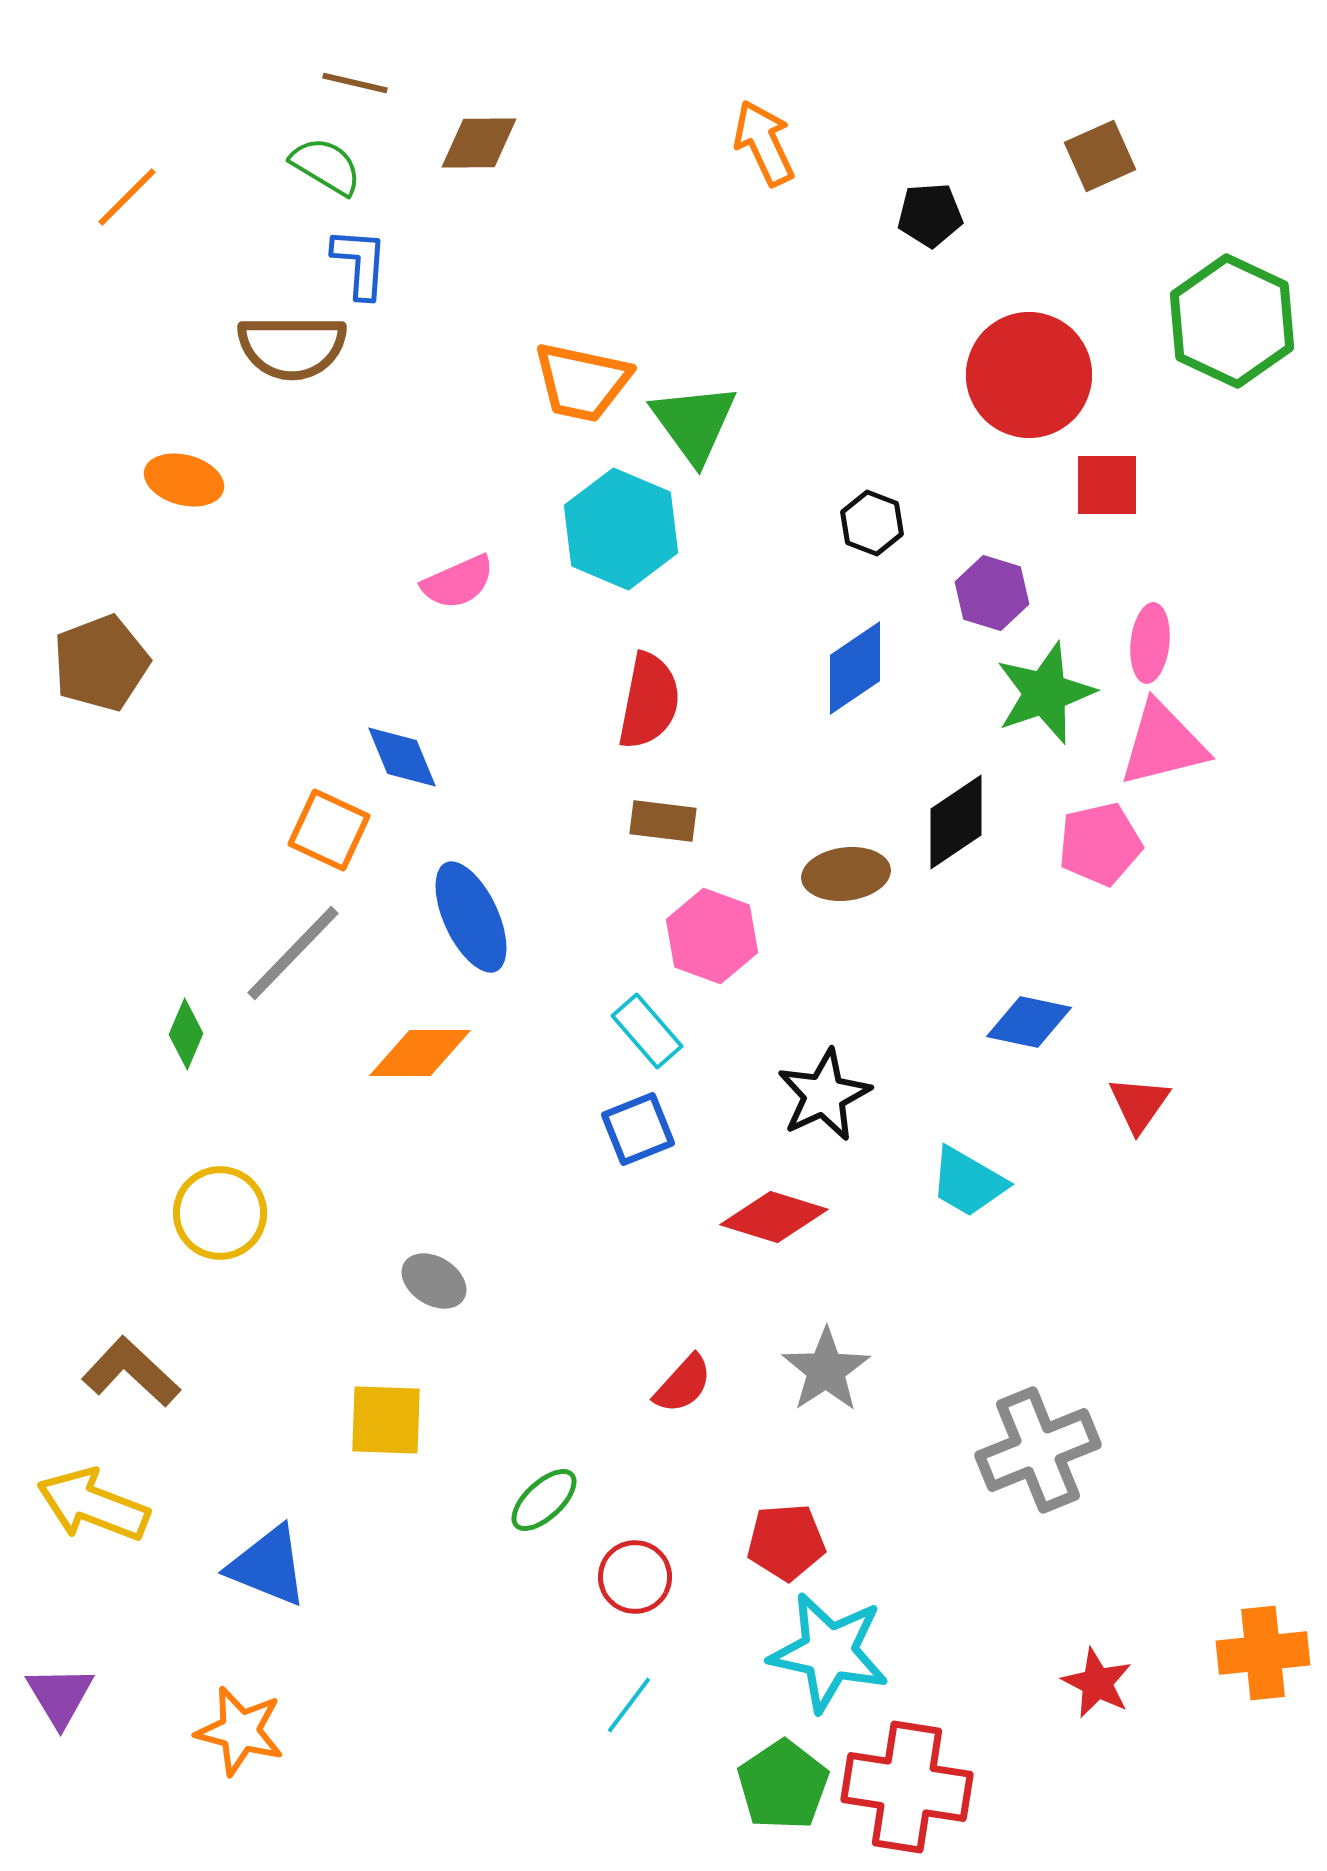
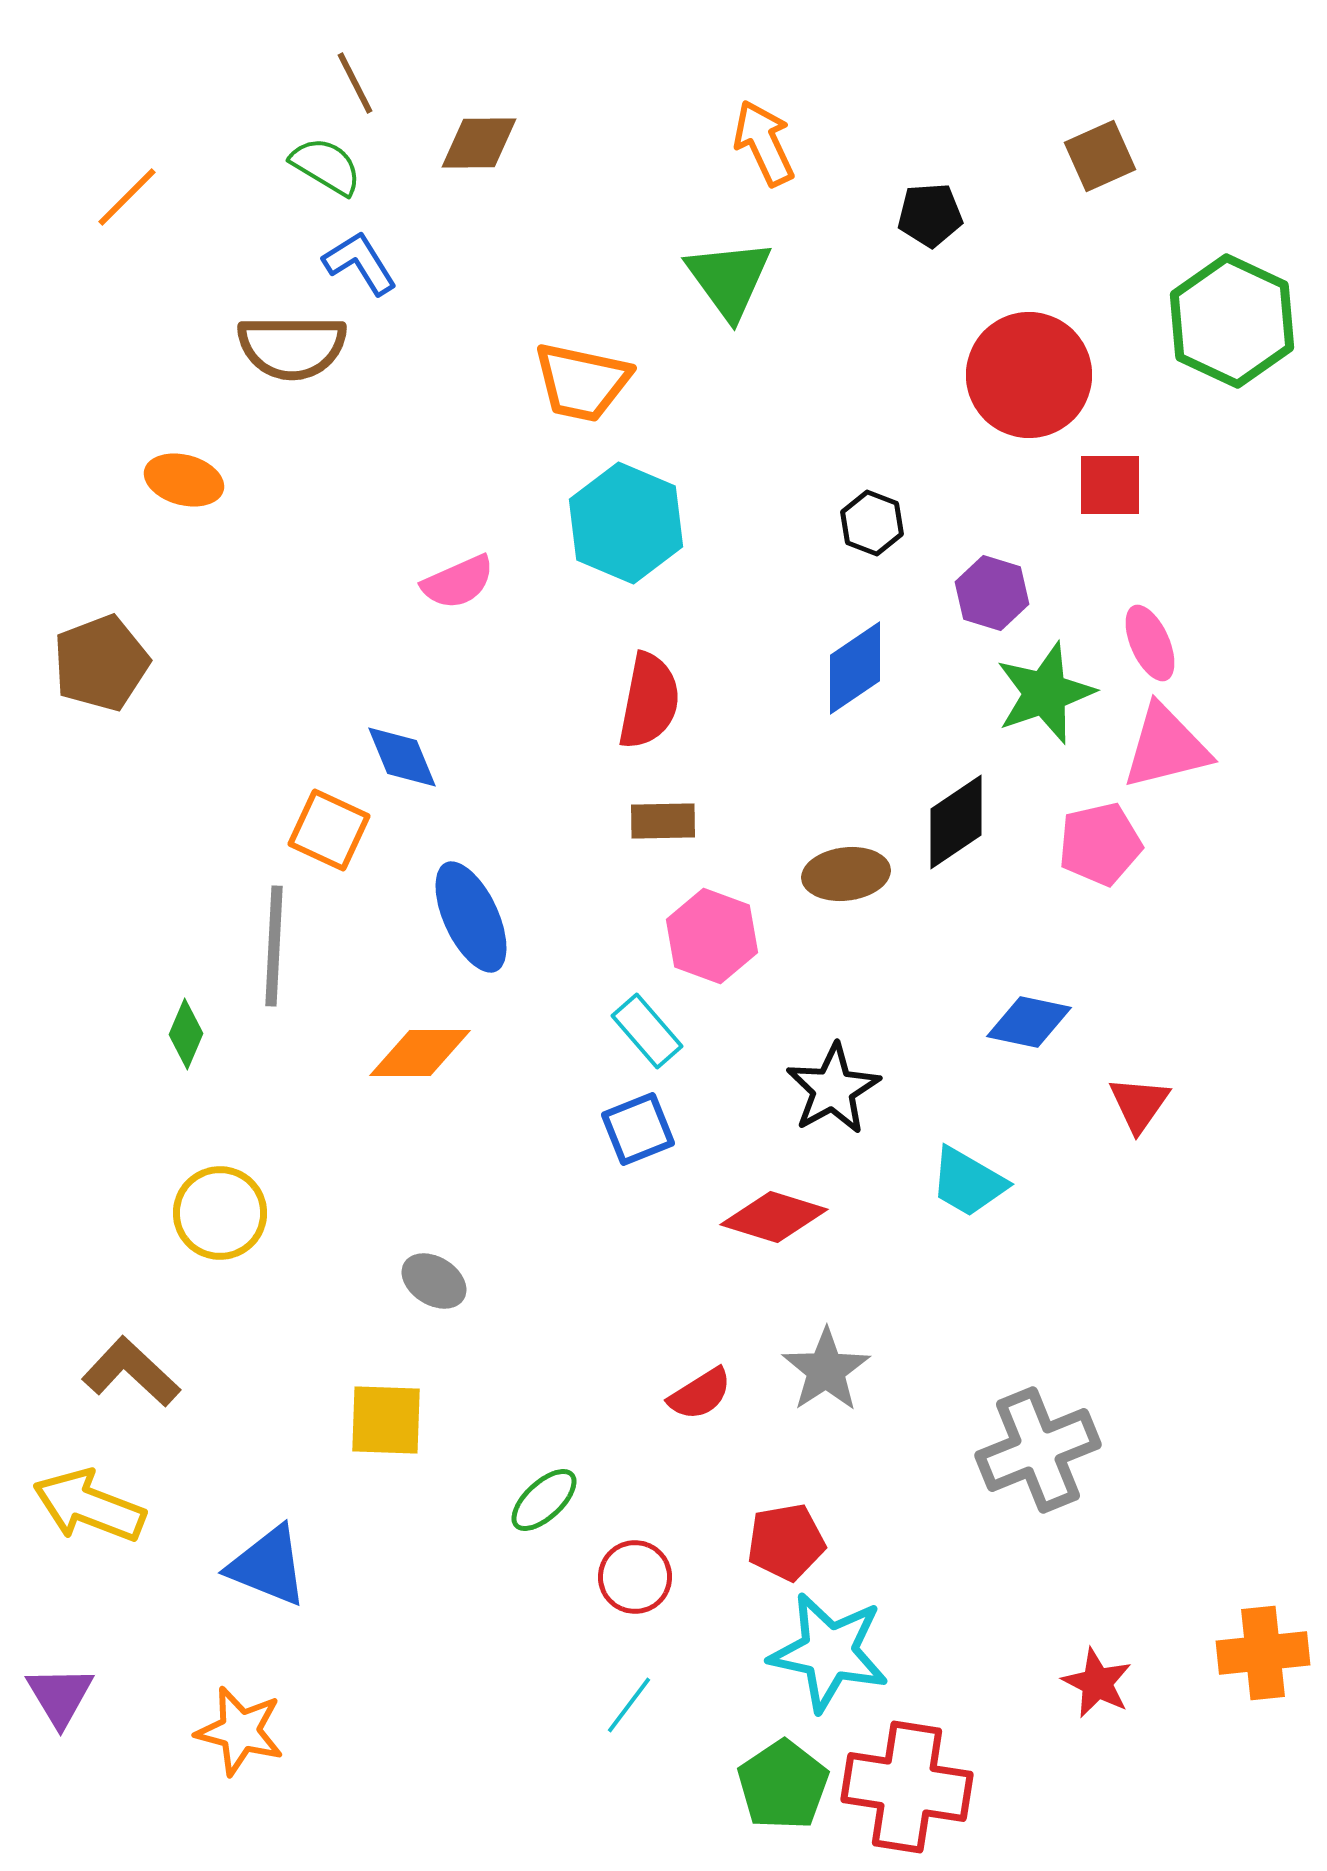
brown line at (355, 83): rotated 50 degrees clockwise
blue L-shape at (360, 263): rotated 36 degrees counterclockwise
green triangle at (694, 423): moved 35 px right, 144 px up
red square at (1107, 485): moved 3 px right
cyan hexagon at (621, 529): moved 5 px right, 6 px up
pink ellipse at (1150, 643): rotated 30 degrees counterclockwise
pink triangle at (1163, 744): moved 3 px right, 3 px down
brown rectangle at (663, 821): rotated 8 degrees counterclockwise
gray line at (293, 953): moved 19 px left, 7 px up; rotated 41 degrees counterclockwise
black star at (824, 1095): moved 9 px right, 6 px up; rotated 4 degrees counterclockwise
red semicircle at (683, 1384): moved 17 px right, 10 px down; rotated 16 degrees clockwise
yellow arrow at (93, 1505): moved 4 px left, 1 px down
red pentagon at (786, 1542): rotated 6 degrees counterclockwise
